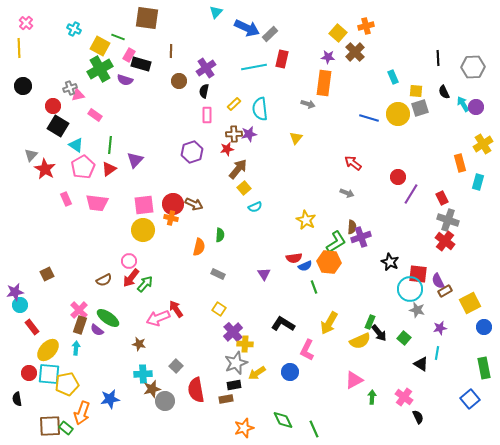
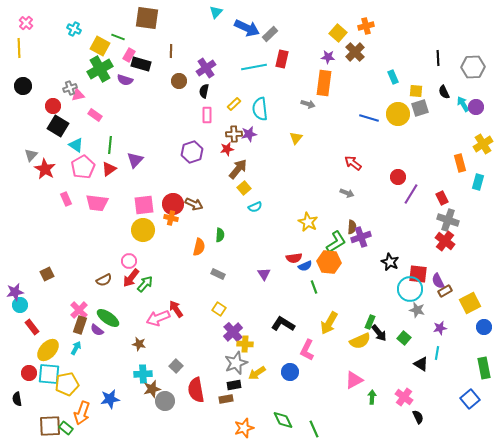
yellow star at (306, 220): moved 2 px right, 2 px down
cyan arrow at (76, 348): rotated 24 degrees clockwise
